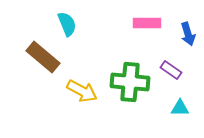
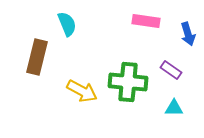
pink rectangle: moved 1 px left, 2 px up; rotated 8 degrees clockwise
brown rectangle: moved 6 px left; rotated 64 degrees clockwise
green cross: moved 2 px left
cyan triangle: moved 6 px left
